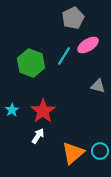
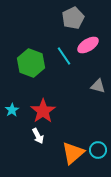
cyan line: rotated 66 degrees counterclockwise
white arrow: rotated 119 degrees clockwise
cyan circle: moved 2 px left, 1 px up
